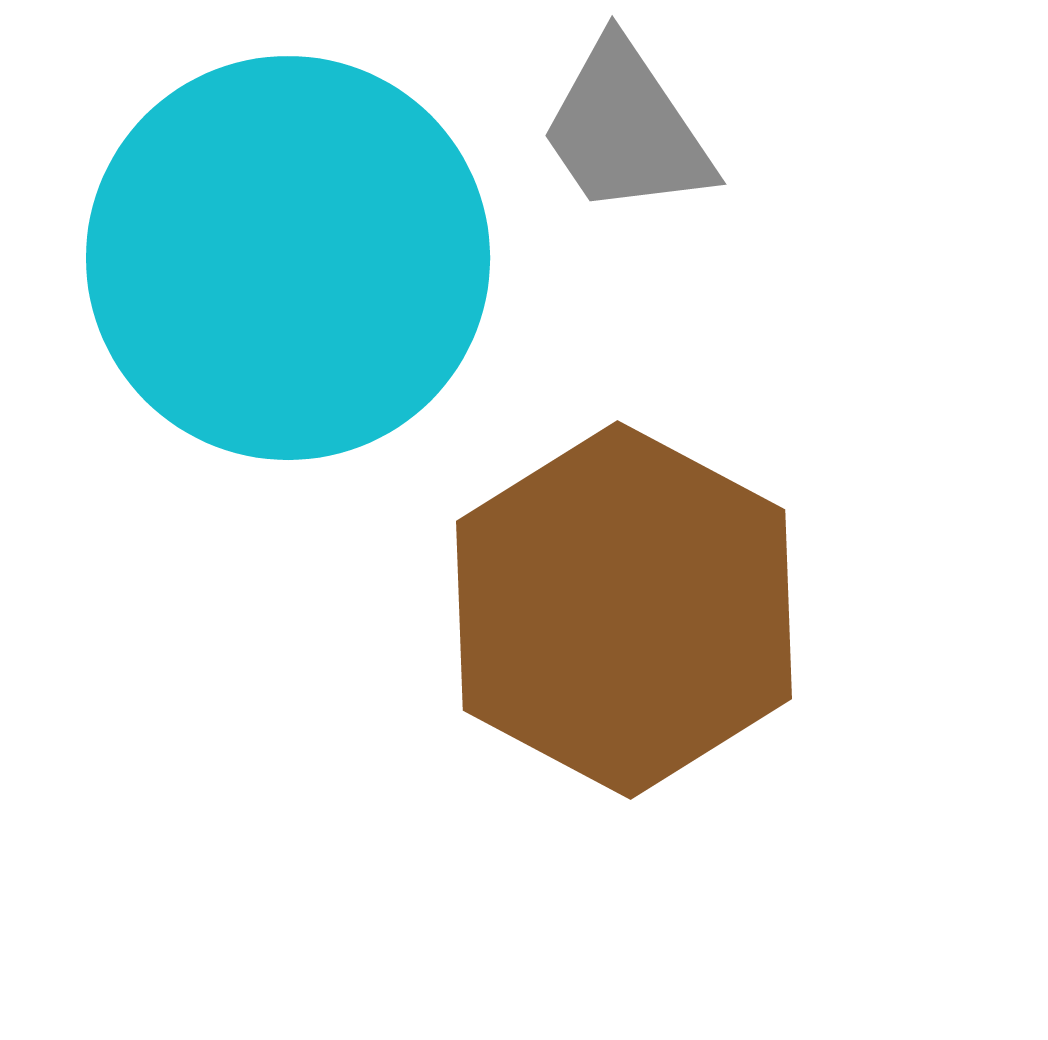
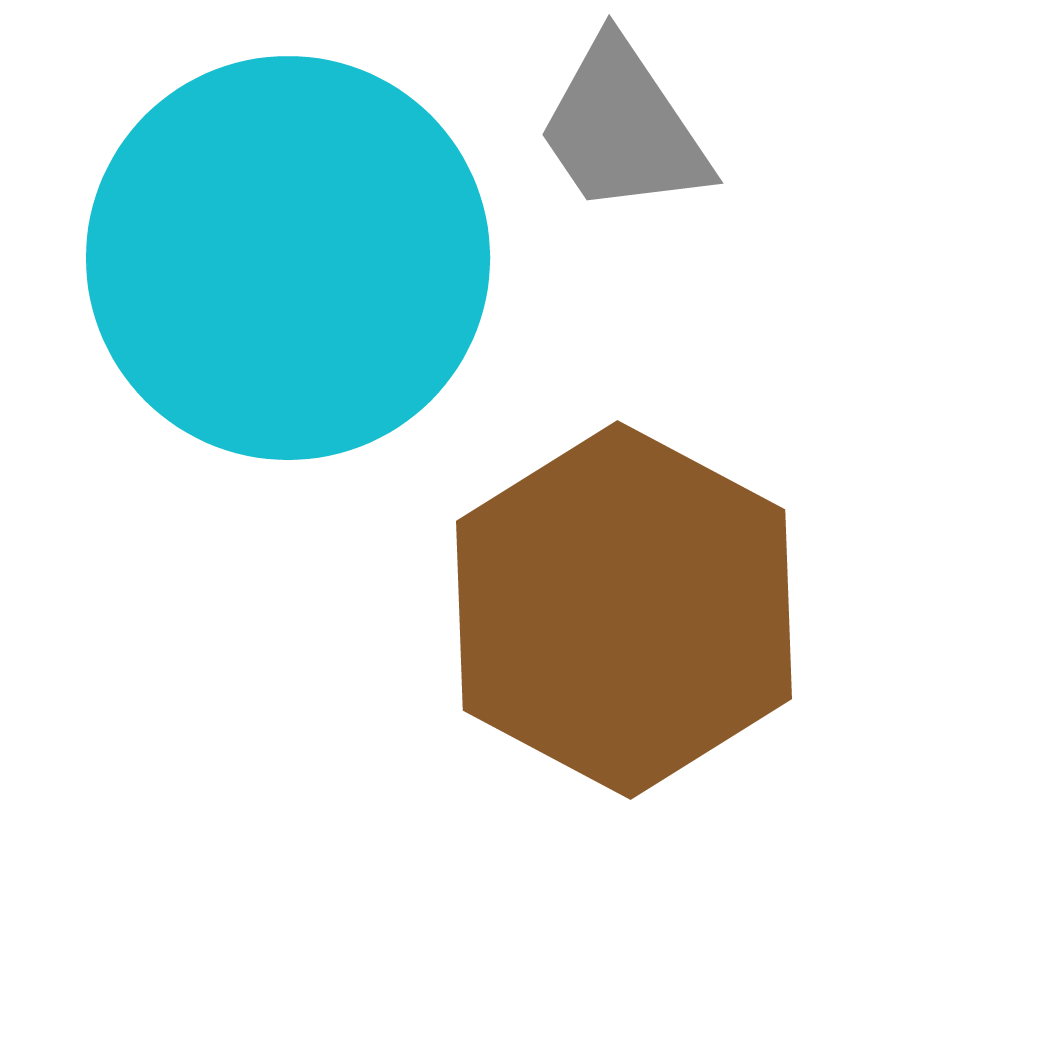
gray trapezoid: moved 3 px left, 1 px up
